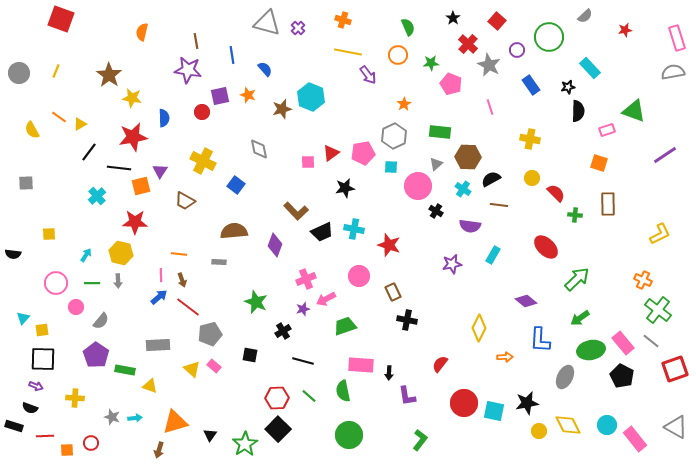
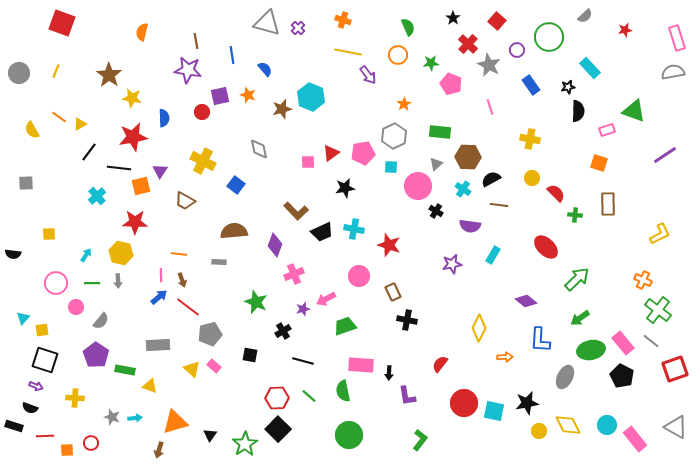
red square at (61, 19): moved 1 px right, 4 px down
pink cross at (306, 279): moved 12 px left, 5 px up
black square at (43, 359): moved 2 px right, 1 px down; rotated 16 degrees clockwise
